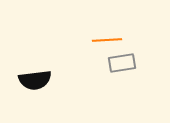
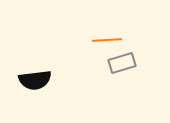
gray rectangle: rotated 8 degrees counterclockwise
